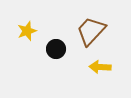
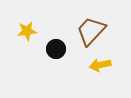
yellow star: rotated 12 degrees clockwise
yellow arrow: moved 2 px up; rotated 15 degrees counterclockwise
